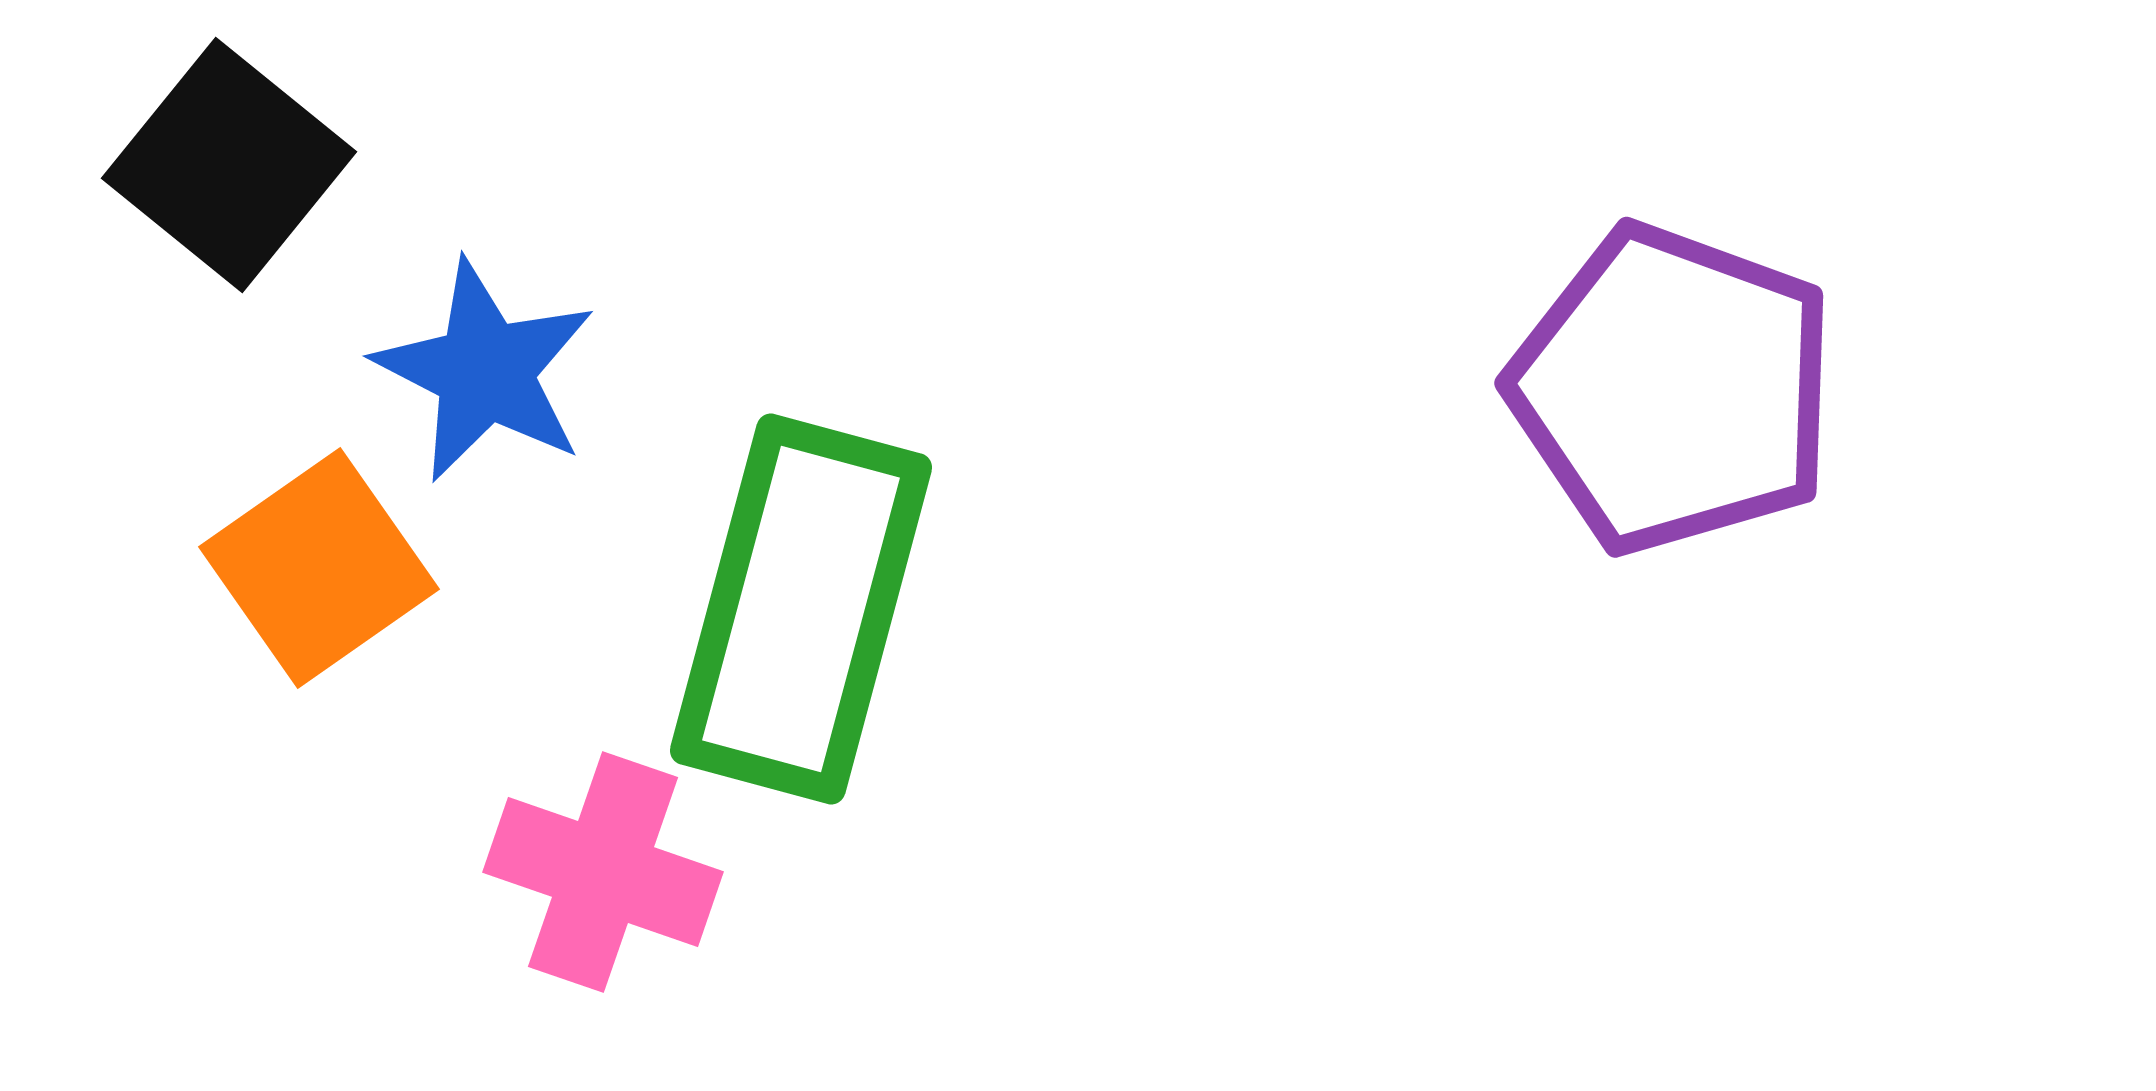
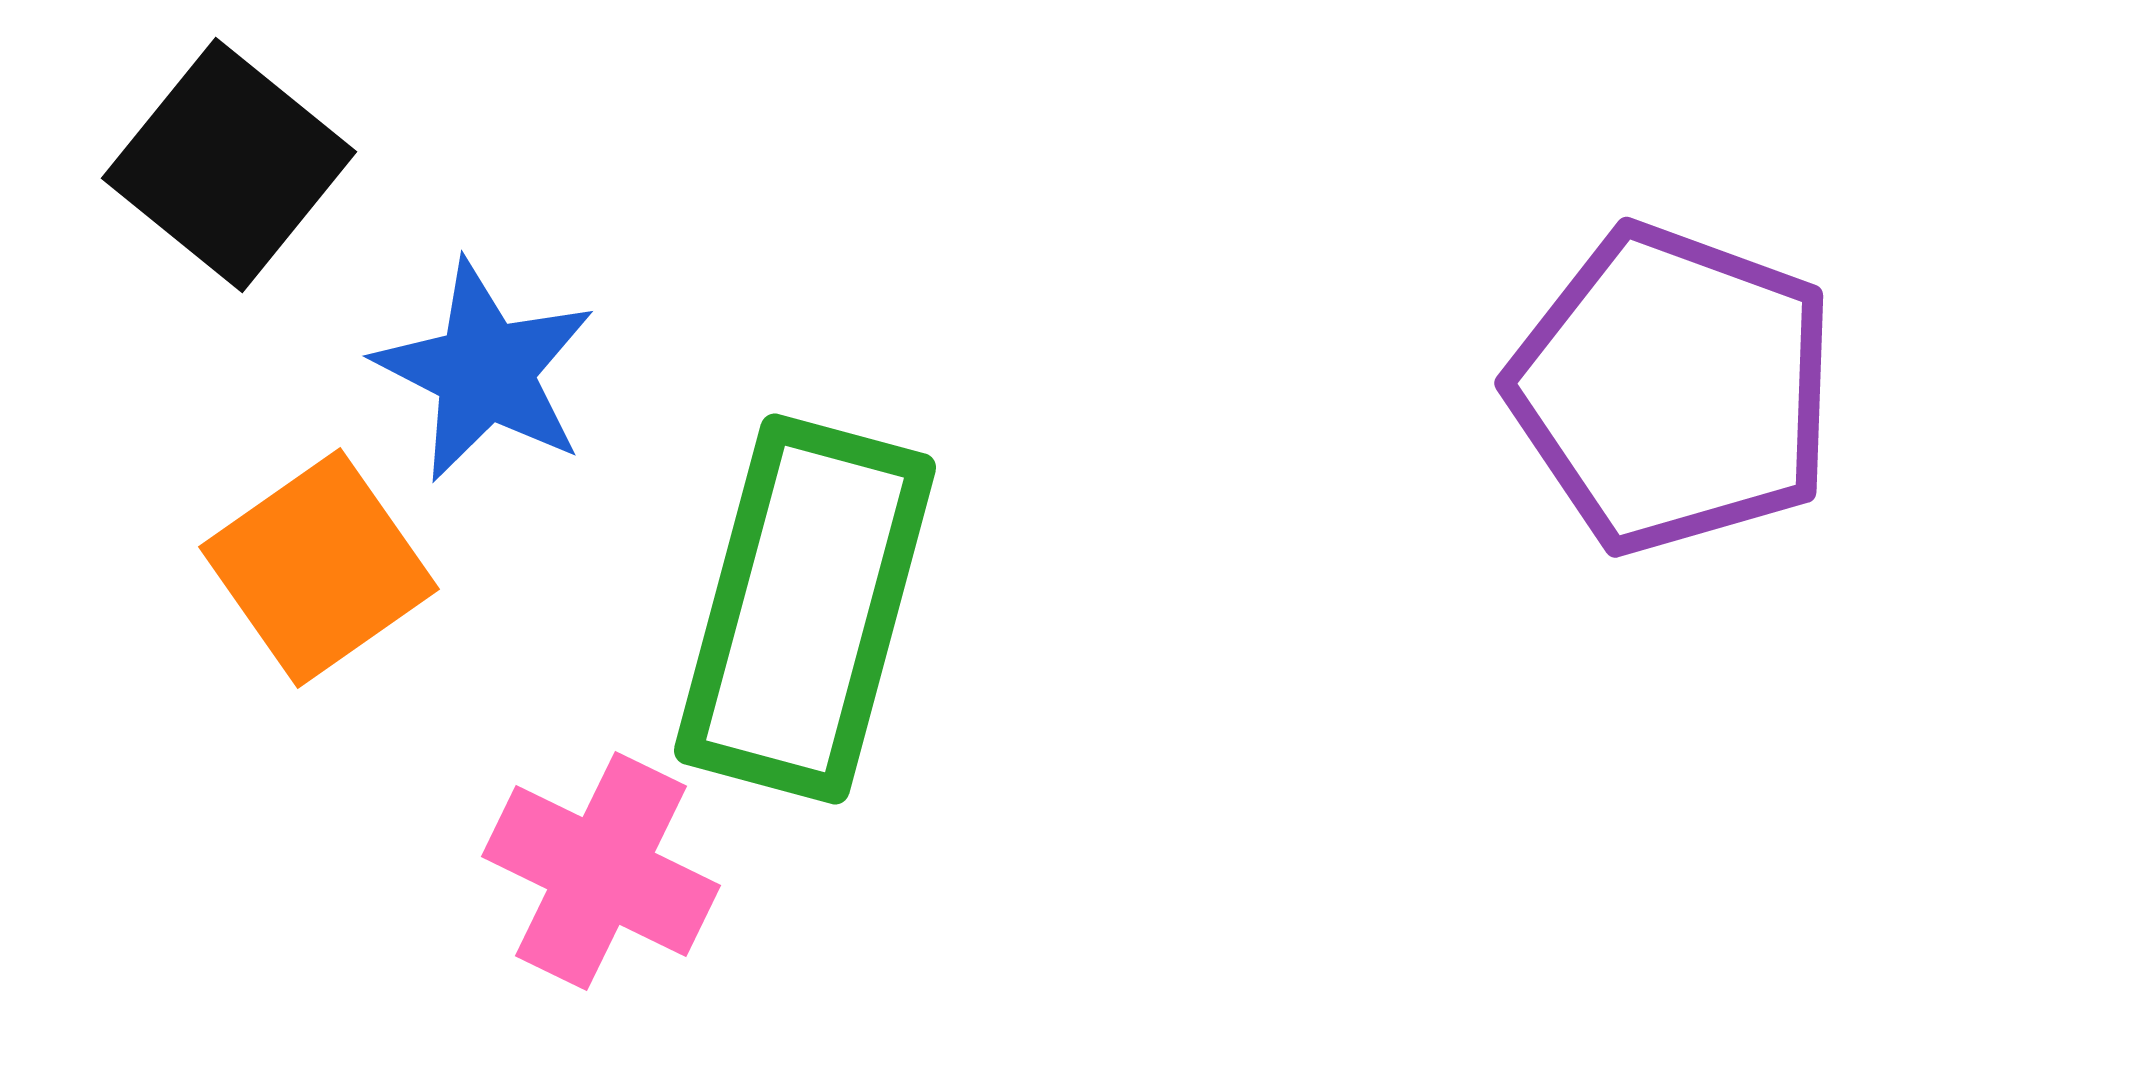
green rectangle: moved 4 px right
pink cross: moved 2 px left, 1 px up; rotated 7 degrees clockwise
